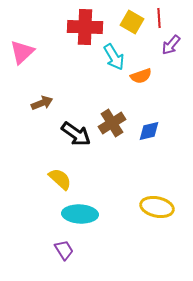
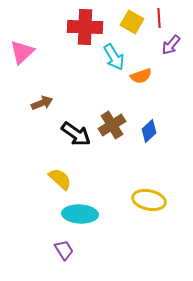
brown cross: moved 2 px down
blue diamond: rotated 30 degrees counterclockwise
yellow ellipse: moved 8 px left, 7 px up
